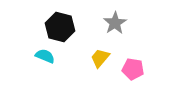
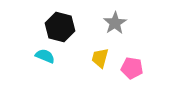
yellow trapezoid: rotated 25 degrees counterclockwise
pink pentagon: moved 1 px left, 1 px up
